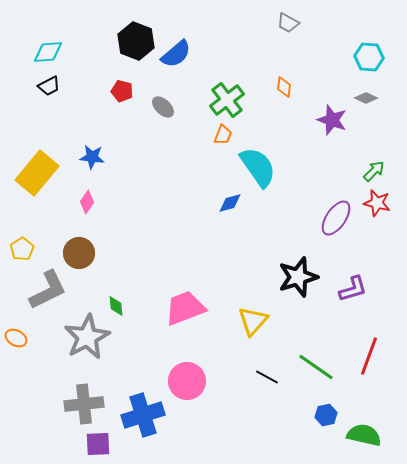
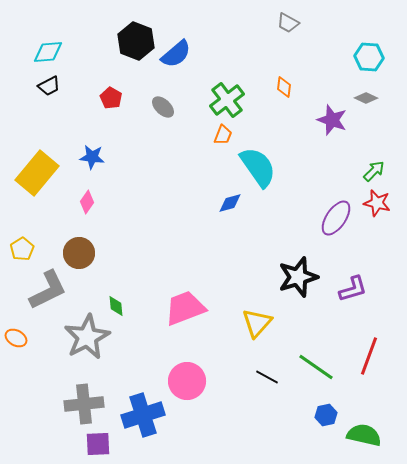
red pentagon: moved 11 px left, 7 px down; rotated 15 degrees clockwise
yellow triangle: moved 4 px right, 2 px down
